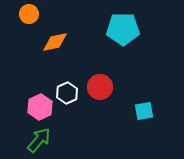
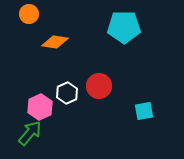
cyan pentagon: moved 1 px right, 2 px up
orange diamond: rotated 20 degrees clockwise
red circle: moved 1 px left, 1 px up
green arrow: moved 9 px left, 7 px up
